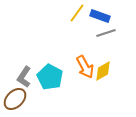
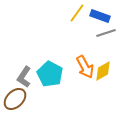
cyan pentagon: moved 3 px up
